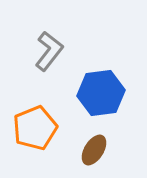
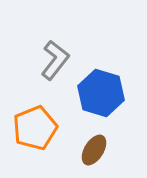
gray L-shape: moved 6 px right, 9 px down
blue hexagon: rotated 24 degrees clockwise
